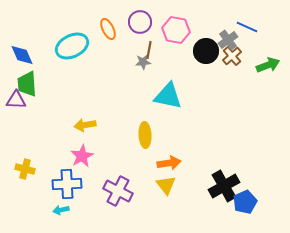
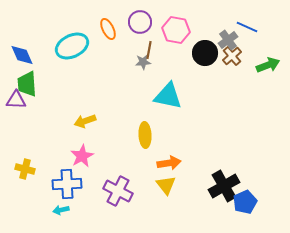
black circle: moved 1 px left, 2 px down
yellow arrow: moved 4 px up; rotated 10 degrees counterclockwise
